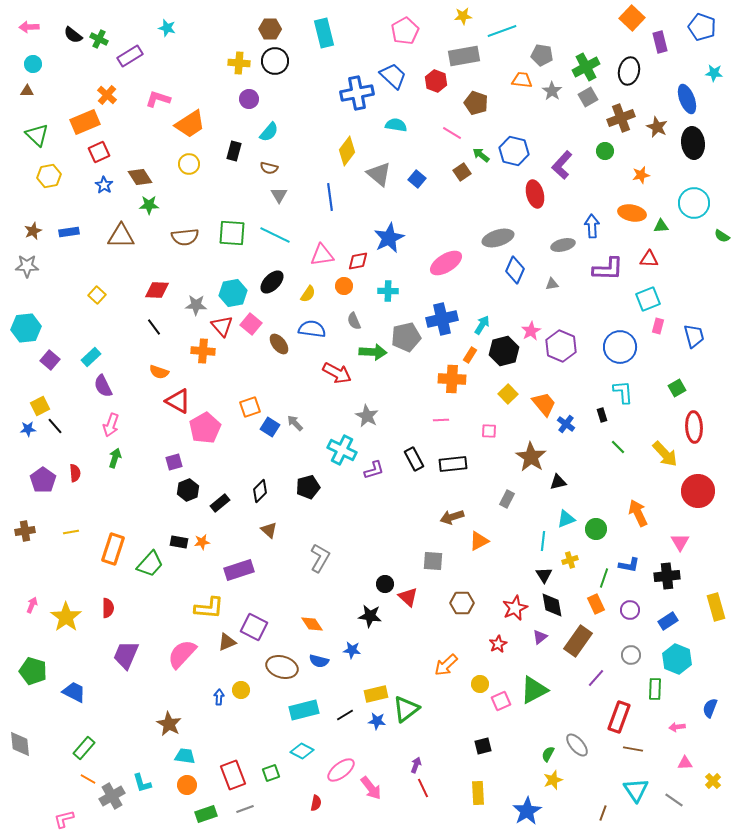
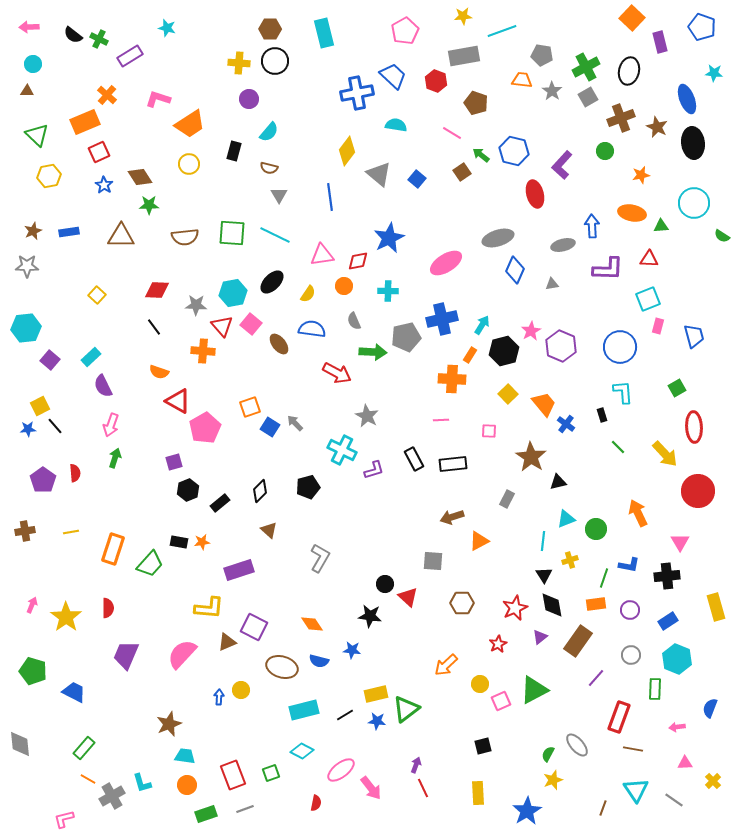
orange rectangle at (596, 604): rotated 72 degrees counterclockwise
brown star at (169, 724): rotated 20 degrees clockwise
brown line at (603, 813): moved 5 px up
